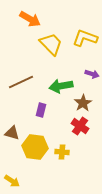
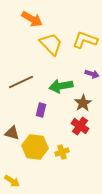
orange arrow: moved 2 px right
yellow L-shape: moved 2 px down
yellow cross: rotated 24 degrees counterclockwise
